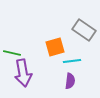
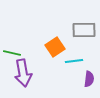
gray rectangle: rotated 35 degrees counterclockwise
orange square: rotated 18 degrees counterclockwise
cyan line: moved 2 px right
purple semicircle: moved 19 px right, 2 px up
